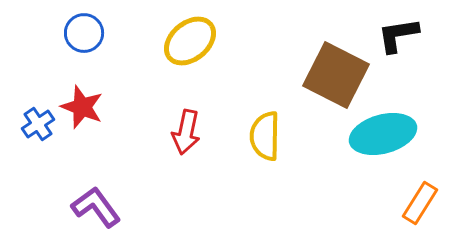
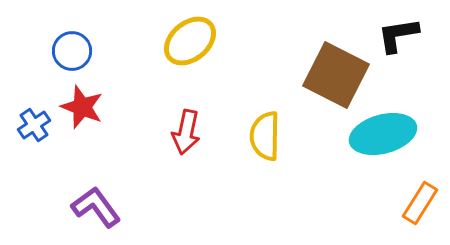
blue circle: moved 12 px left, 18 px down
blue cross: moved 4 px left, 1 px down
